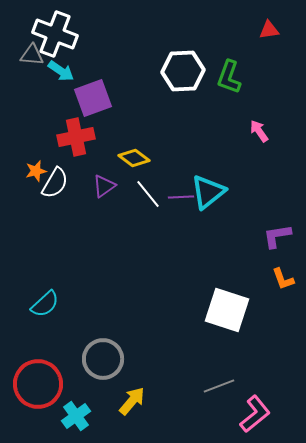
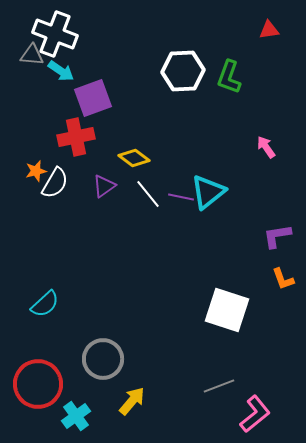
pink arrow: moved 7 px right, 16 px down
purple line: rotated 15 degrees clockwise
